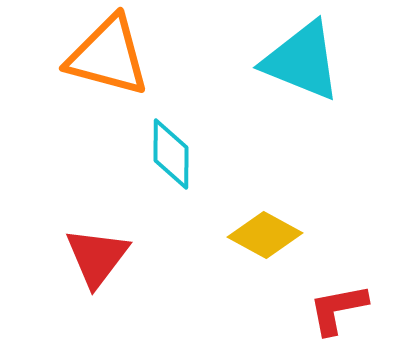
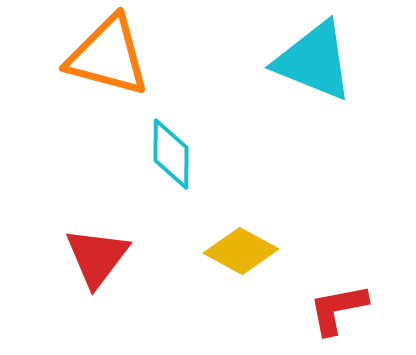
cyan triangle: moved 12 px right
yellow diamond: moved 24 px left, 16 px down
